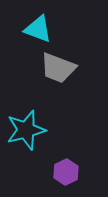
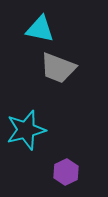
cyan triangle: moved 2 px right; rotated 8 degrees counterclockwise
